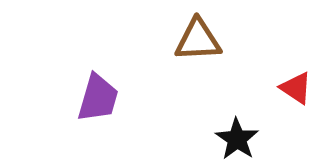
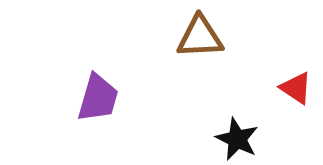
brown triangle: moved 2 px right, 3 px up
black star: rotated 9 degrees counterclockwise
